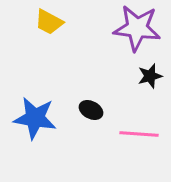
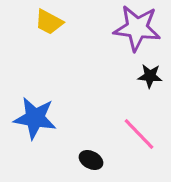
black star: rotated 20 degrees clockwise
black ellipse: moved 50 px down
pink line: rotated 42 degrees clockwise
